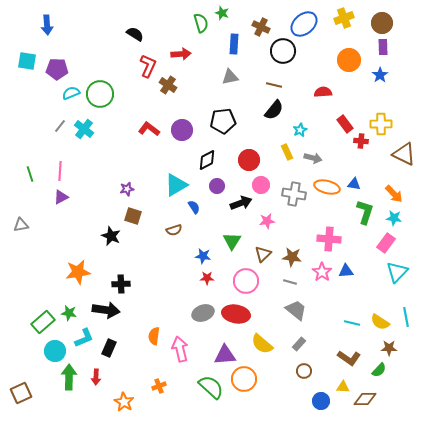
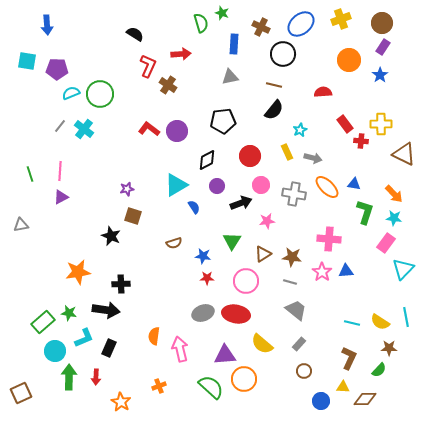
yellow cross at (344, 18): moved 3 px left, 1 px down
blue ellipse at (304, 24): moved 3 px left
purple rectangle at (383, 47): rotated 35 degrees clockwise
black circle at (283, 51): moved 3 px down
purple circle at (182, 130): moved 5 px left, 1 px down
red circle at (249, 160): moved 1 px right, 4 px up
orange ellipse at (327, 187): rotated 30 degrees clockwise
brown semicircle at (174, 230): moved 13 px down
brown triangle at (263, 254): rotated 12 degrees clockwise
cyan triangle at (397, 272): moved 6 px right, 3 px up
brown L-shape at (349, 358): rotated 100 degrees counterclockwise
orange star at (124, 402): moved 3 px left
